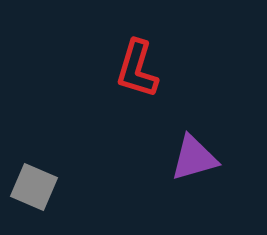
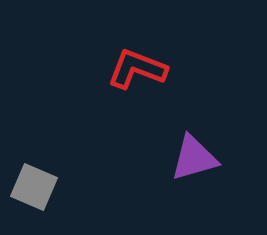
red L-shape: rotated 94 degrees clockwise
